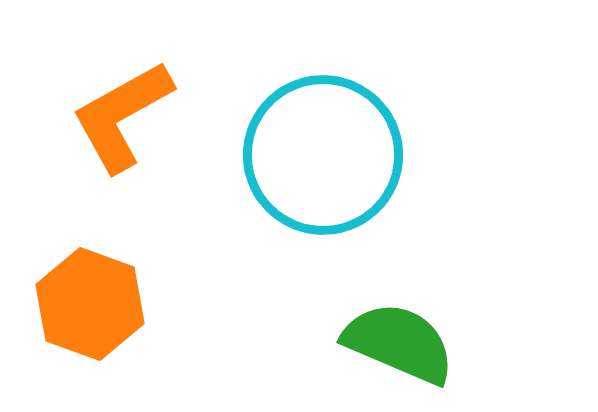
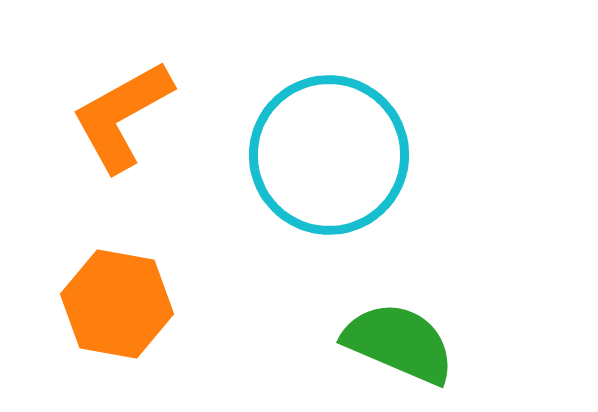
cyan circle: moved 6 px right
orange hexagon: moved 27 px right; rotated 10 degrees counterclockwise
